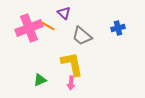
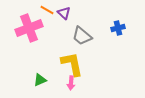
orange line: moved 1 px left, 16 px up
